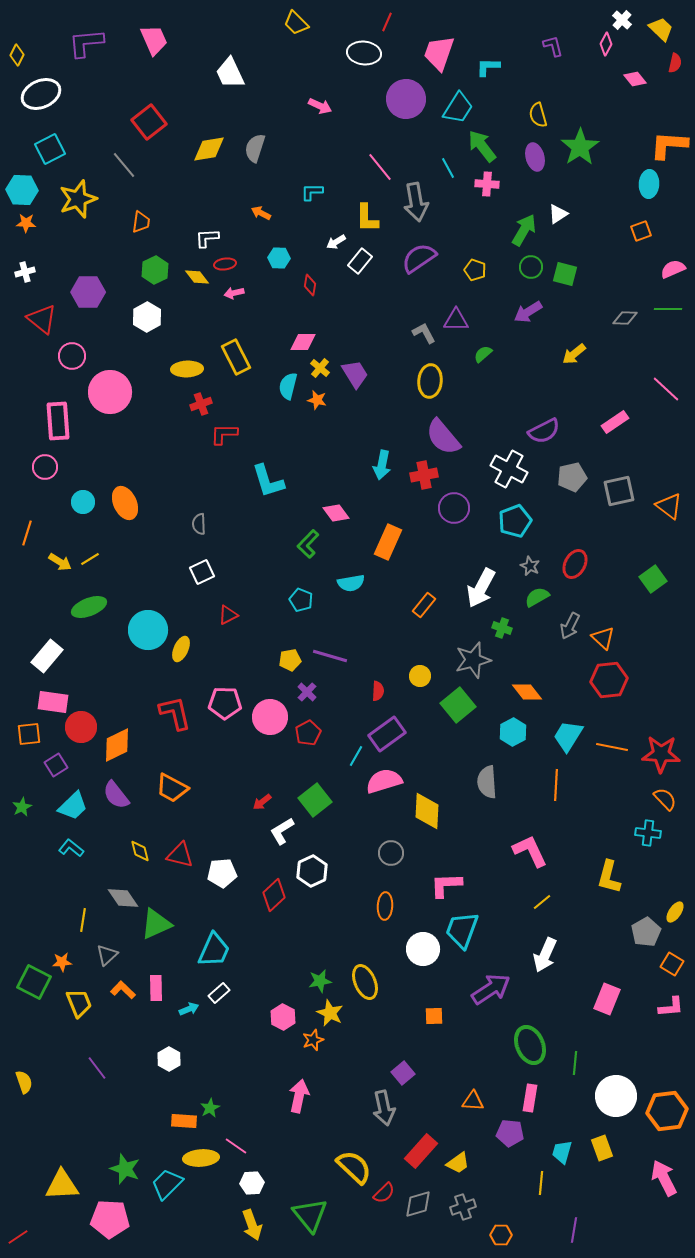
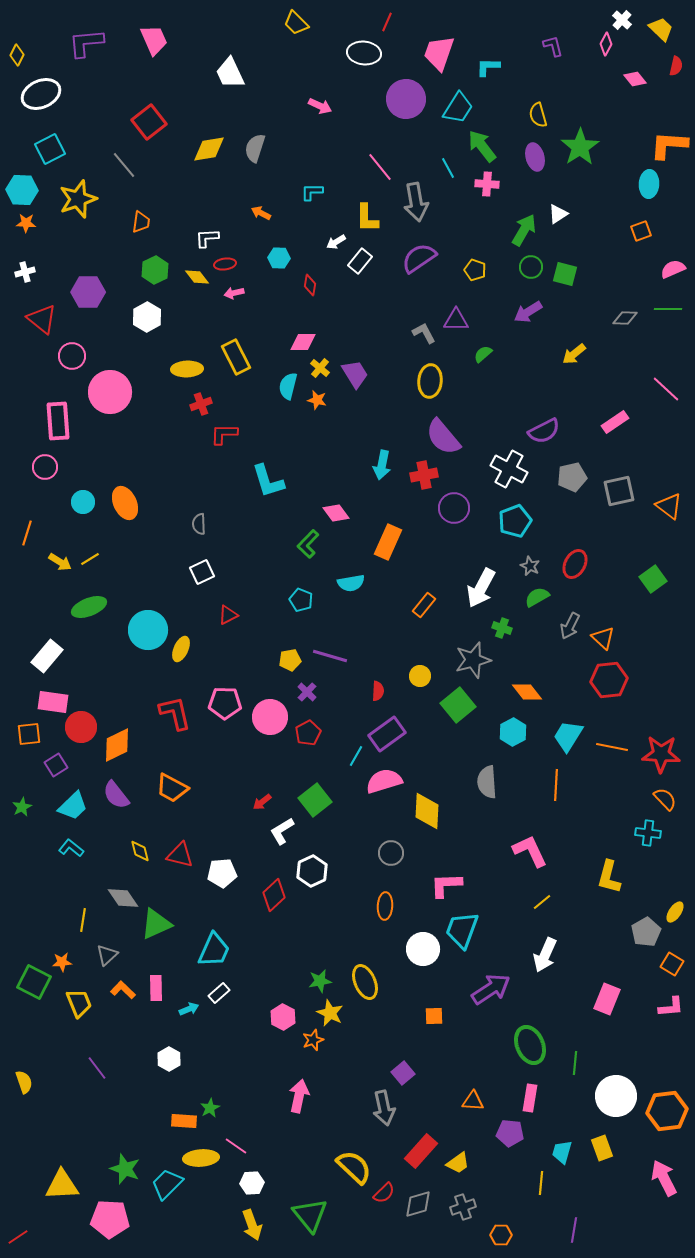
red semicircle at (675, 63): moved 1 px right, 3 px down
